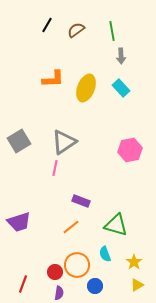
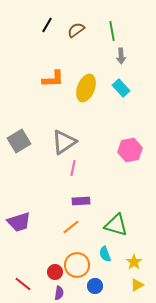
pink line: moved 18 px right
purple rectangle: rotated 24 degrees counterclockwise
red line: rotated 72 degrees counterclockwise
